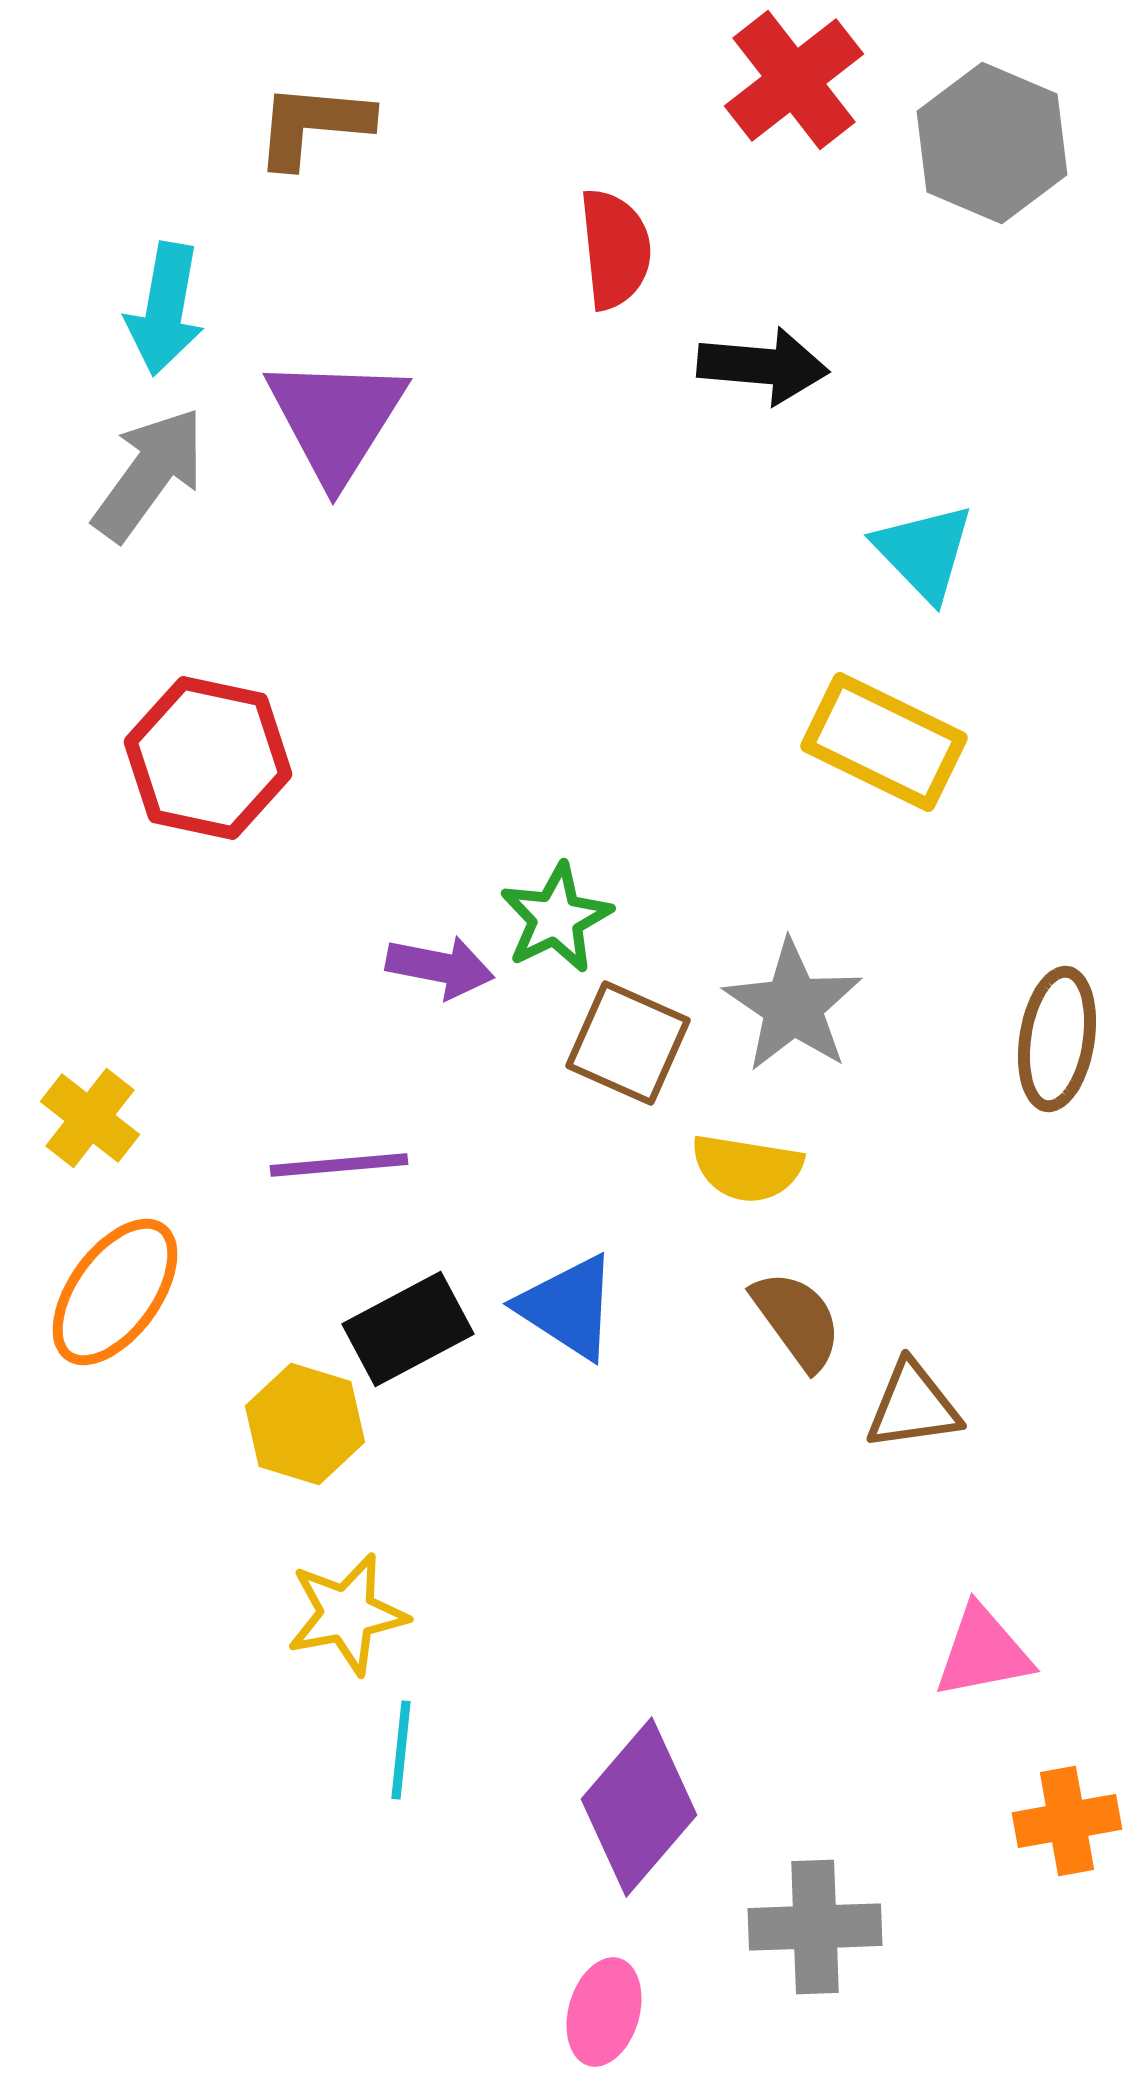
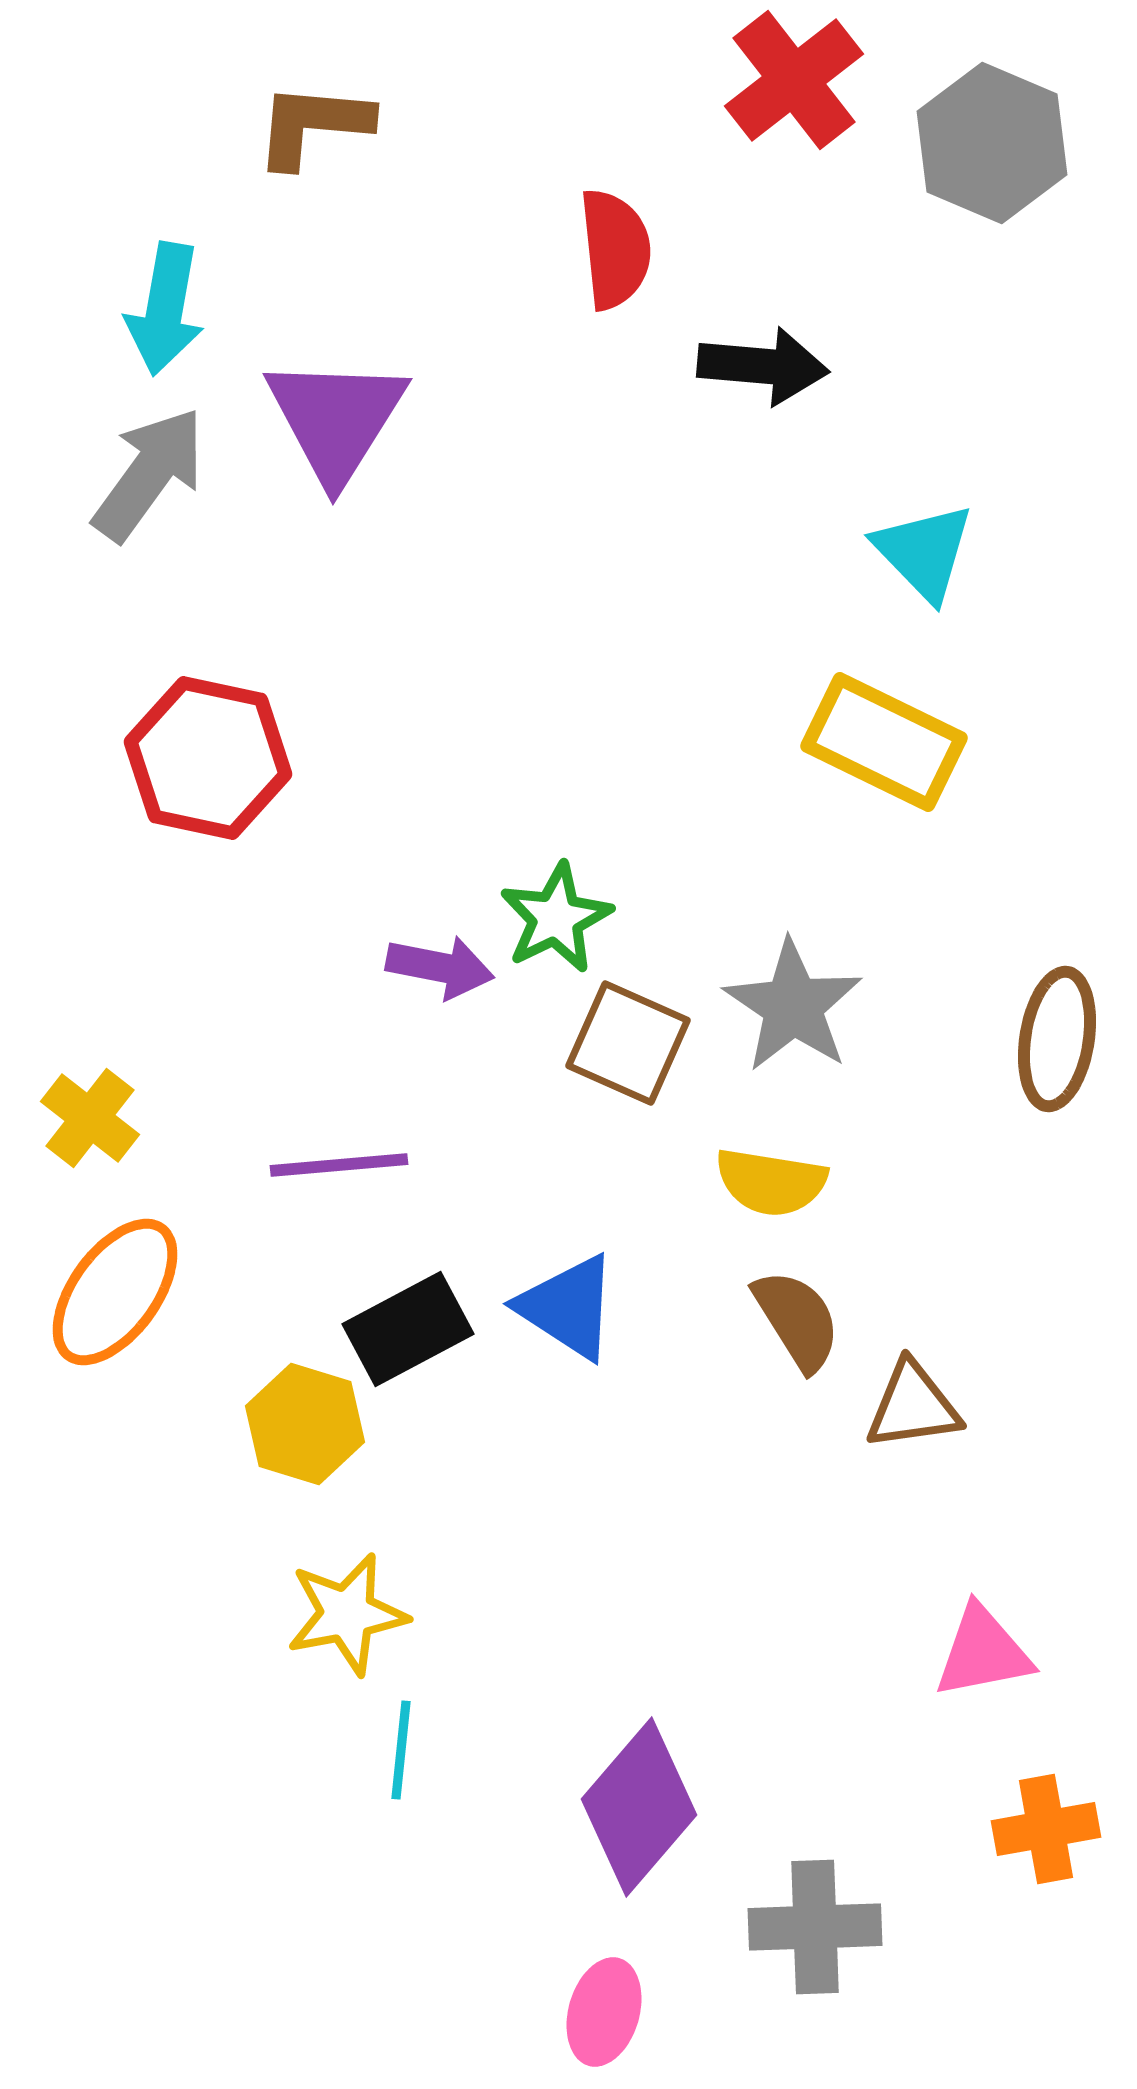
yellow semicircle: moved 24 px right, 14 px down
brown semicircle: rotated 4 degrees clockwise
orange cross: moved 21 px left, 8 px down
